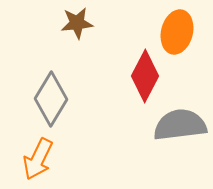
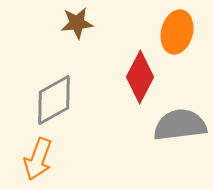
red diamond: moved 5 px left, 1 px down
gray diamond: moved 3 px right, 1 px down; rotated 30 degrees clockwise
orange arrow: rotated 6 degrees counterclockwise
